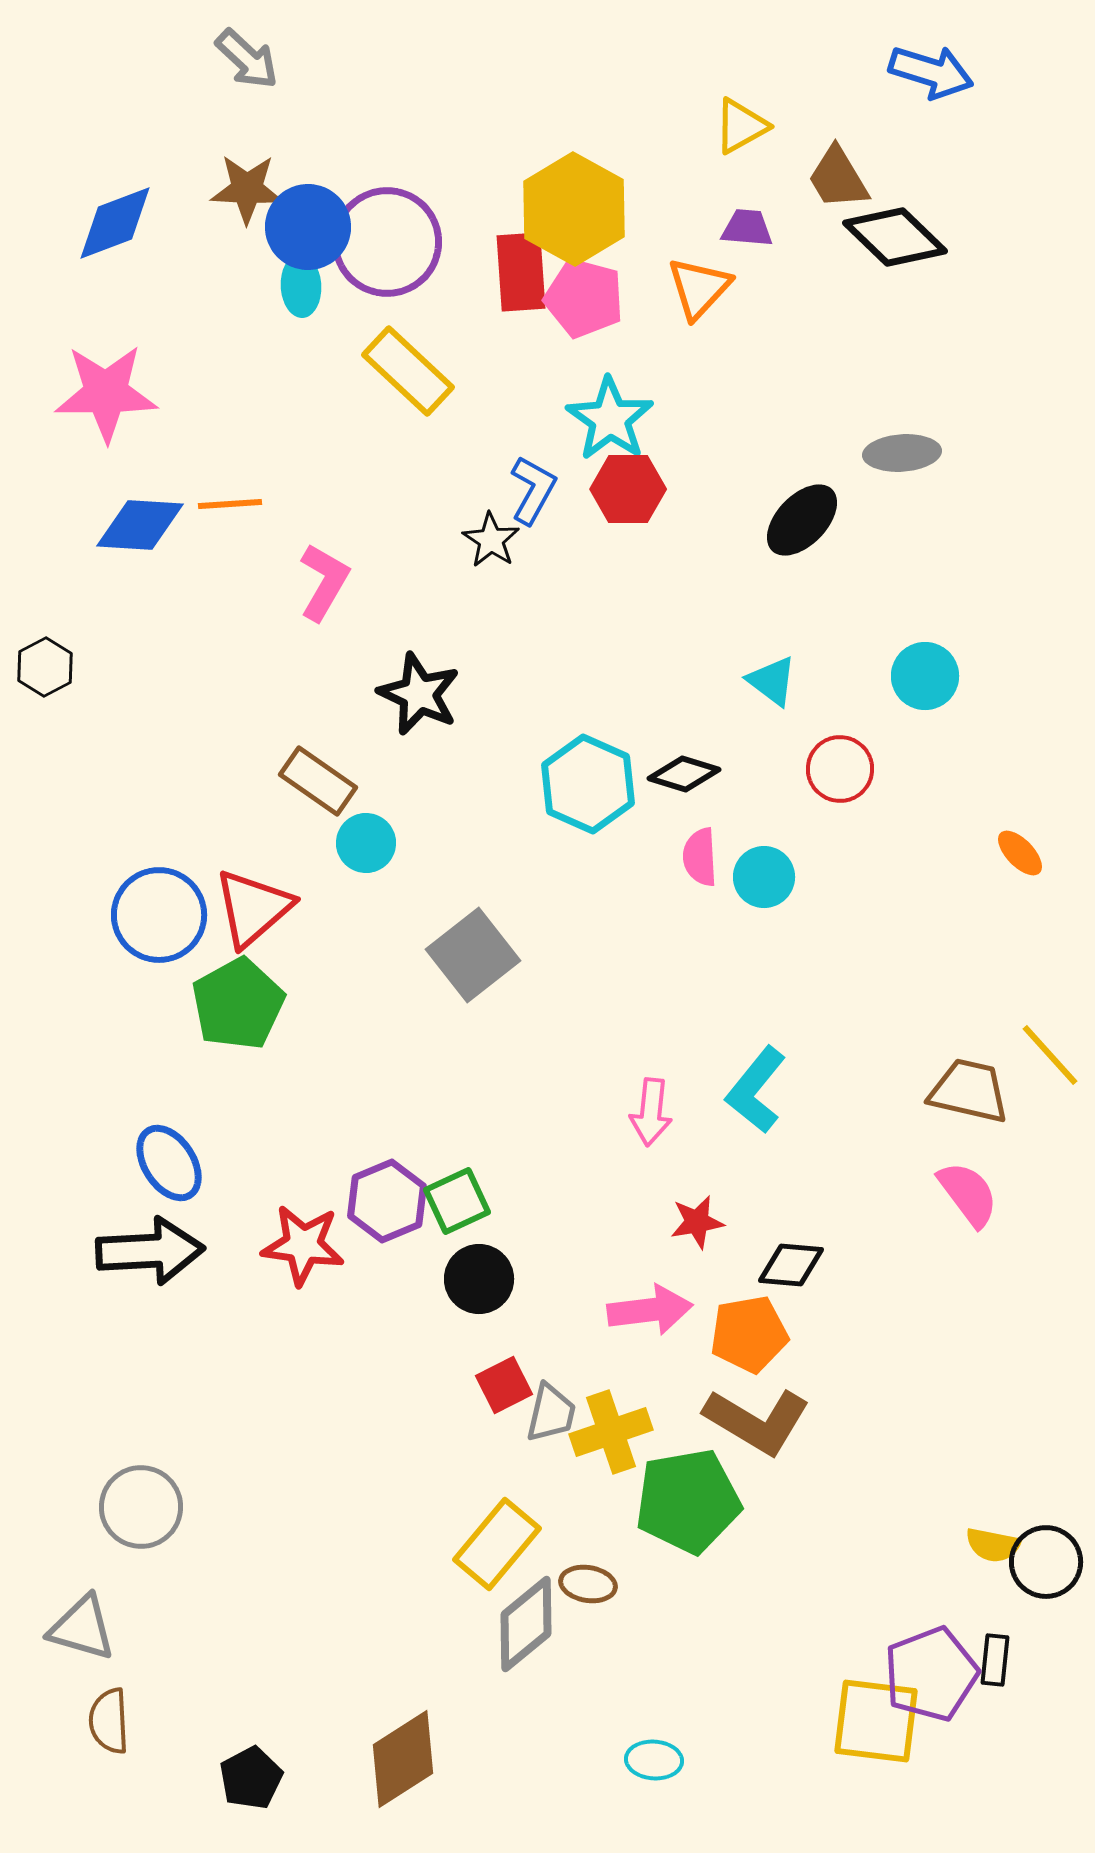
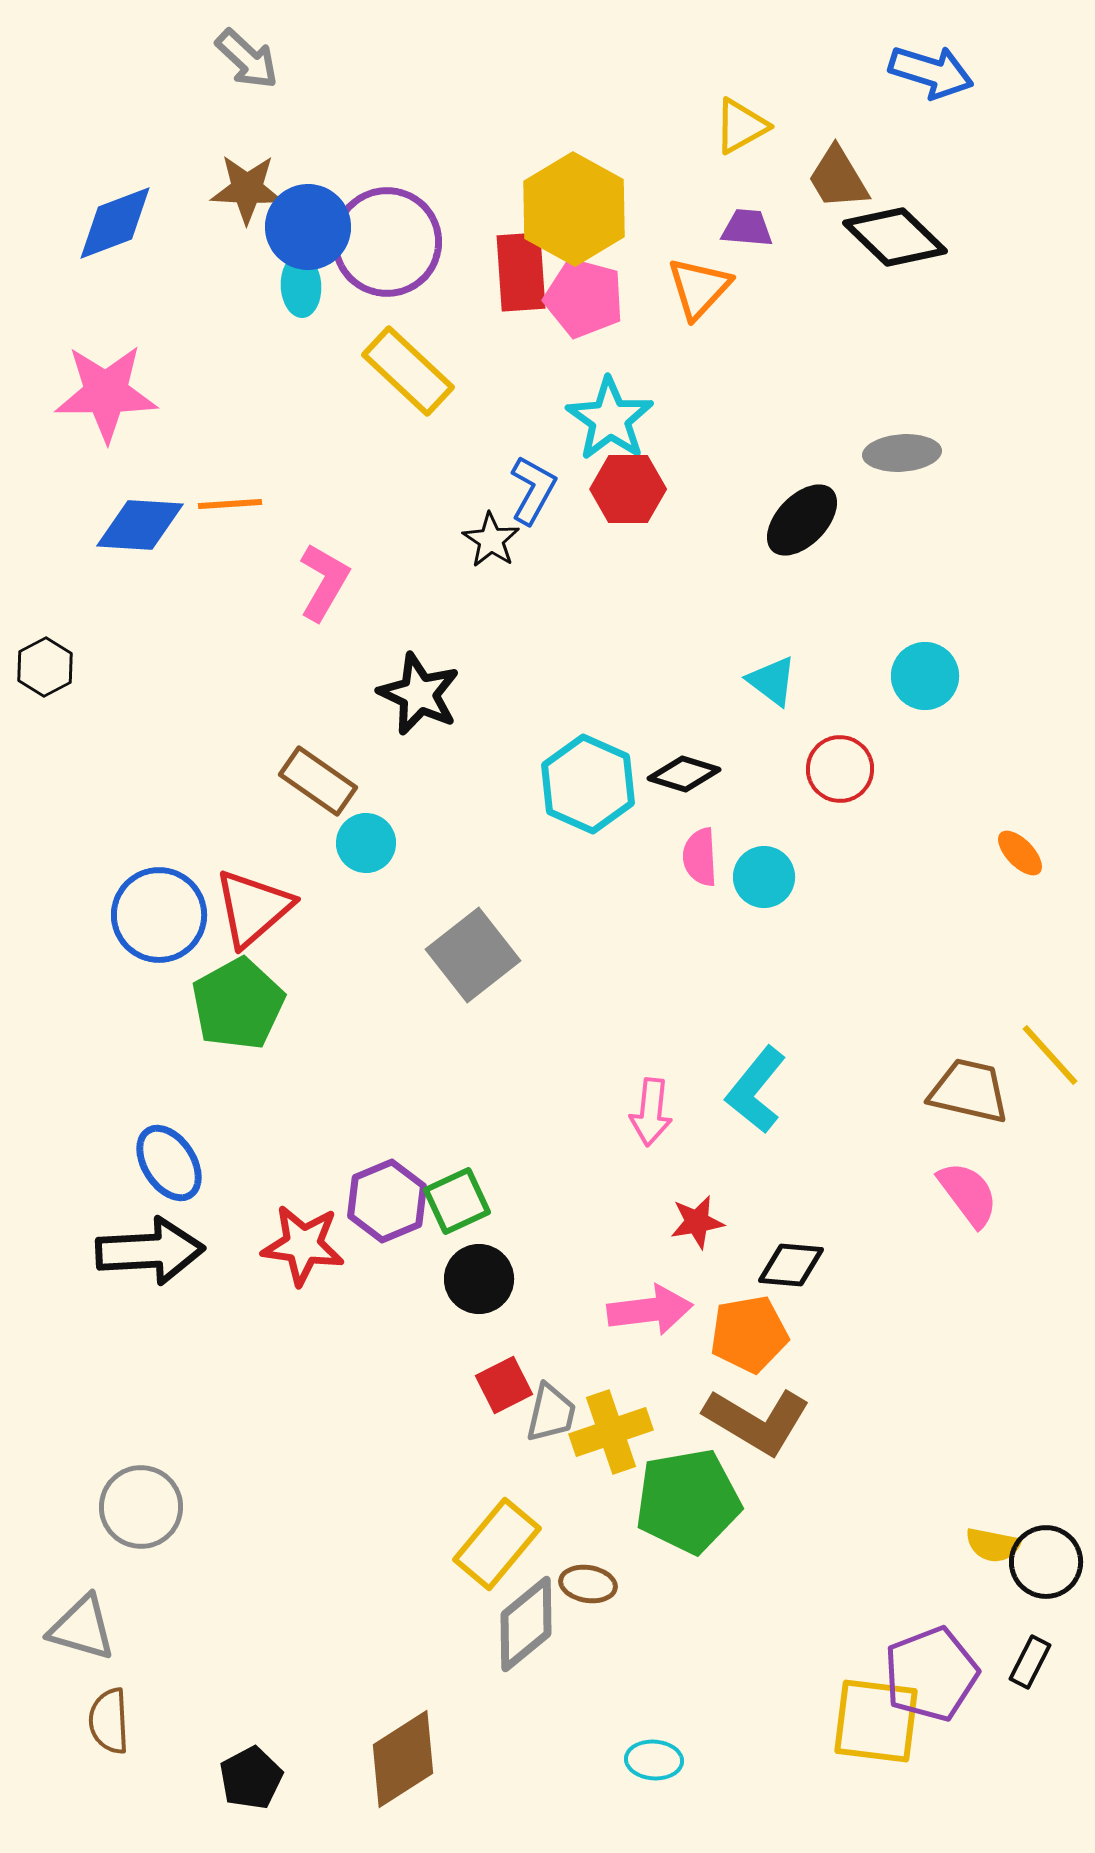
black rectangle at (995, 1660): moved 35 px right, 2 px down; rotated 21 degrees clockwise
